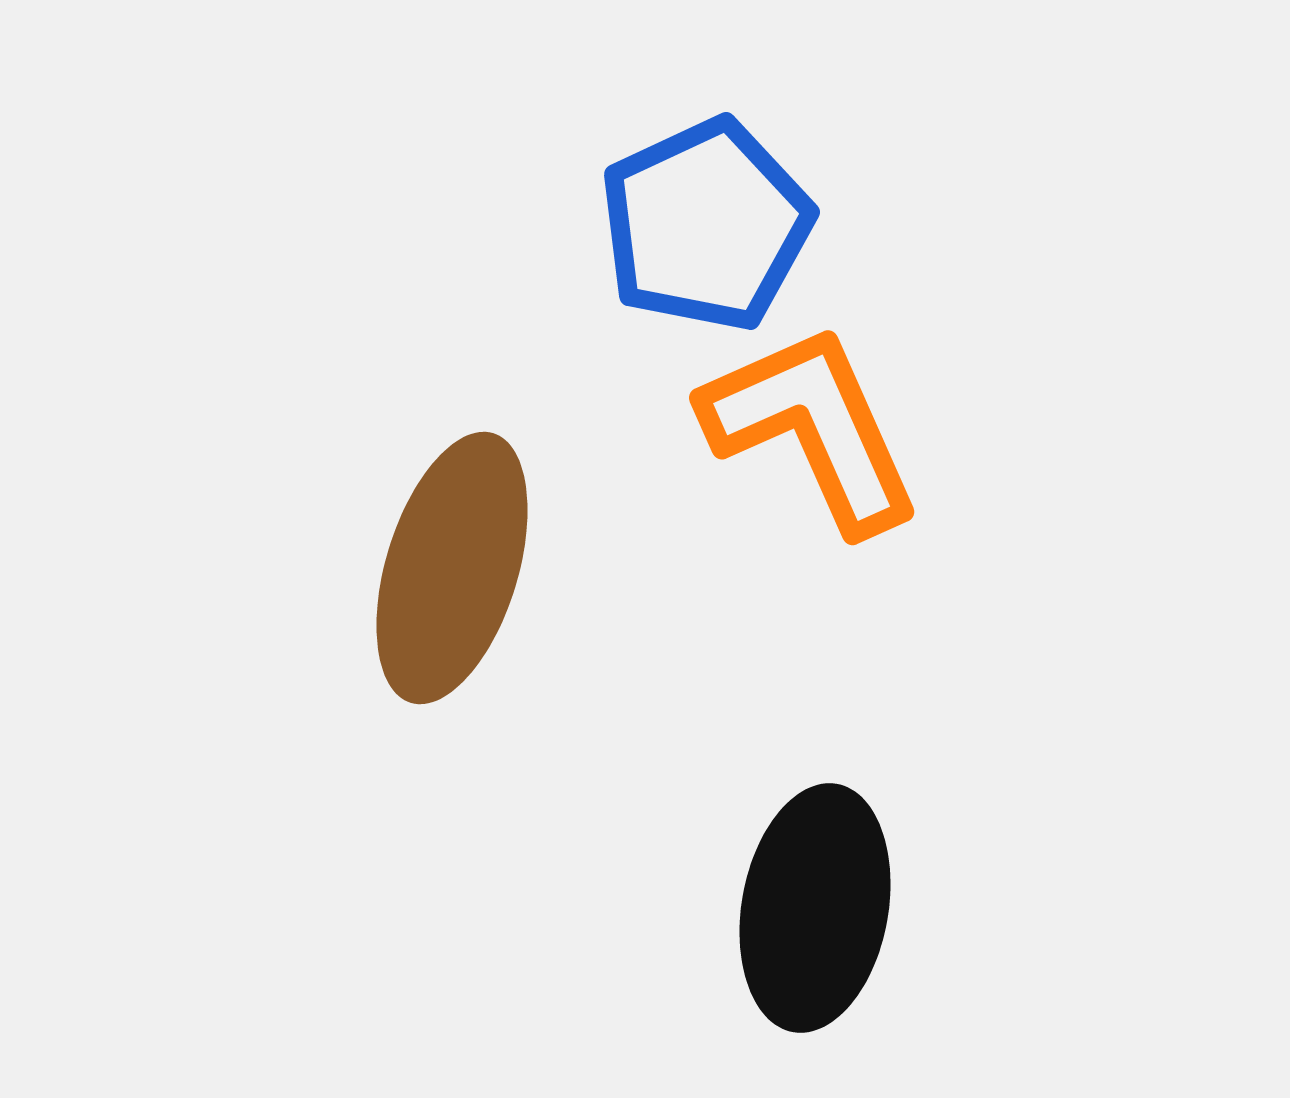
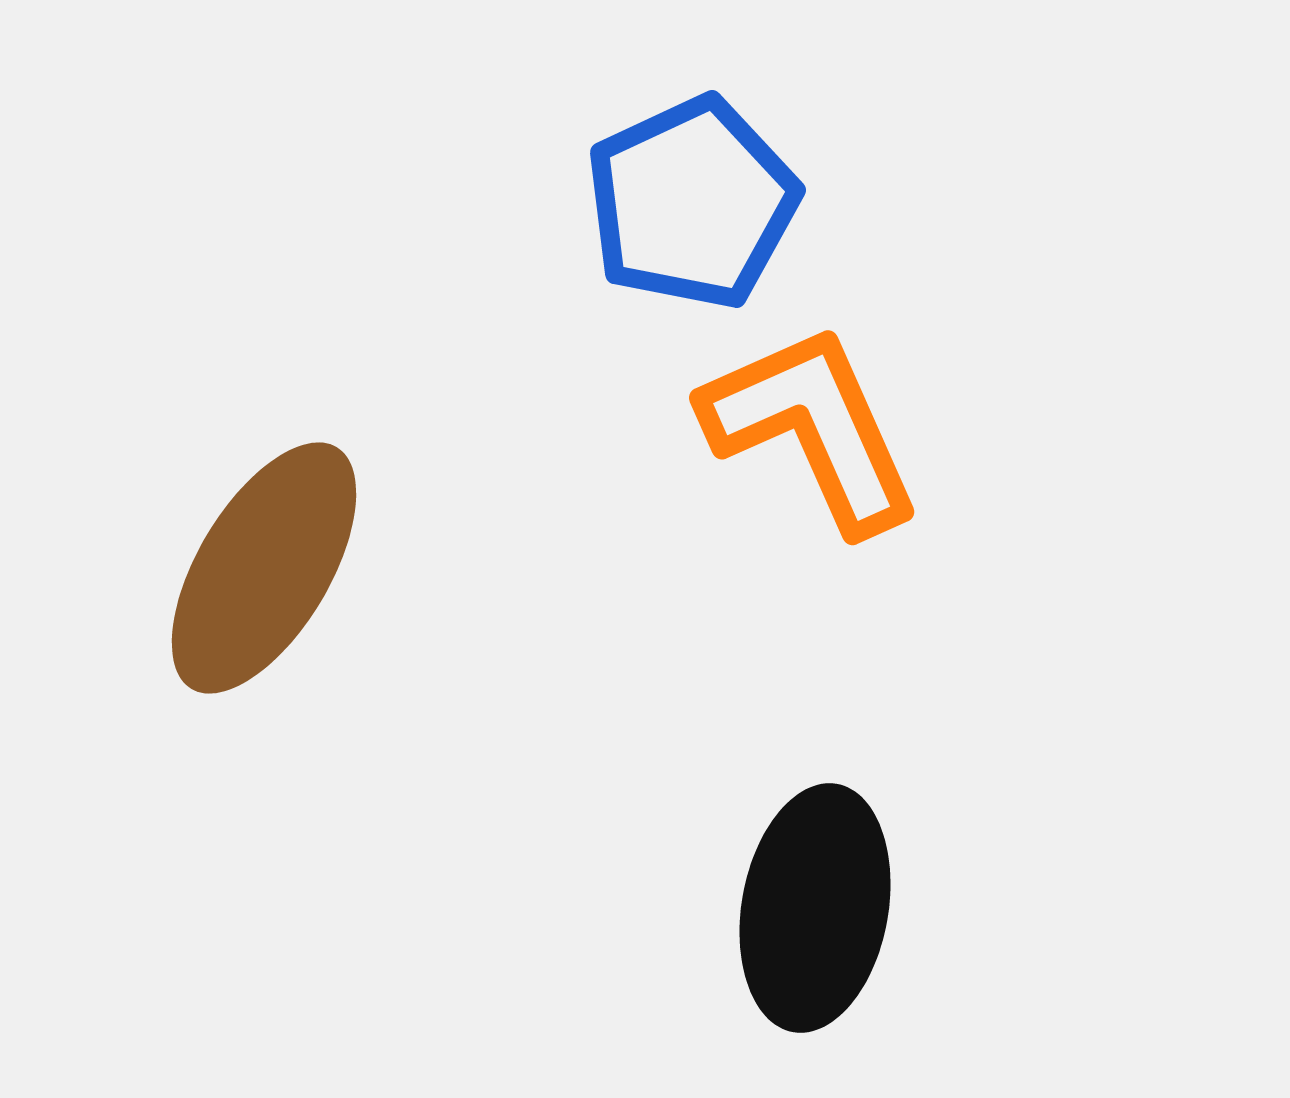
blue pentagon: moved 14 px left, 22 px up
brown ellipse: moved 188 px left; rotated 14 degrees clockwise
